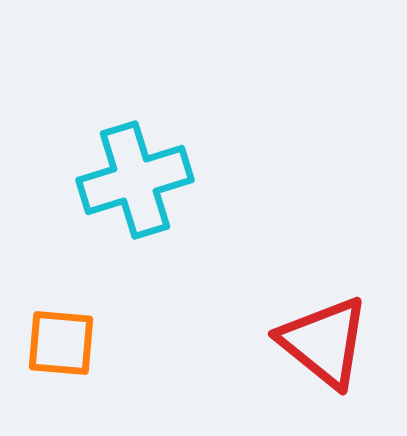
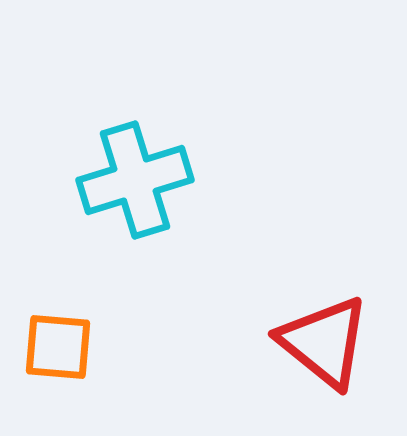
orange square: moved 3 px left, 4 px down
